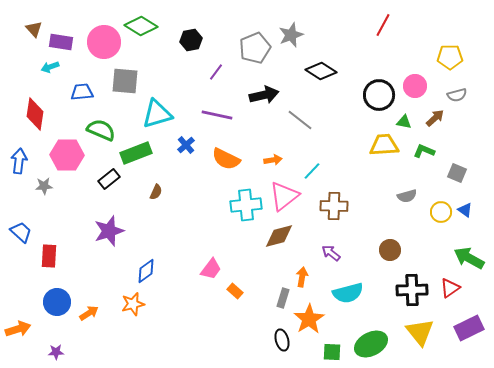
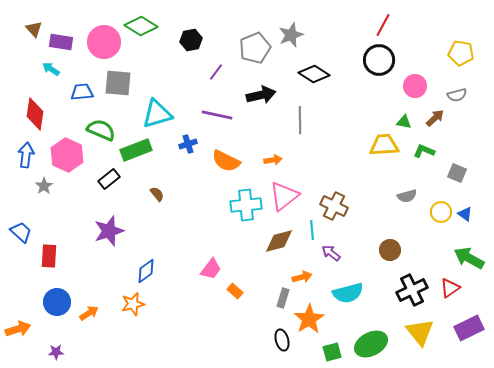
yellow pentagon at (450, 57): moved 11 px right, 4 px up; rotated 10 degrees clockwise
cyan arrow at (50, 67): moved 1 px right, 2 px down; rotated 54 degrees clockwise
black diamond at (321, 71): moved 7 px left, 3 px down
gray square at (125, 81): moved 7 px left, 2 px down
black arrow at (264, 95): moved 3 px left
black circle at (379, 95): moved 35 px up
gray line at (300, 120): rotated 52 degrees clockwise
blue cross at (186, 145): moved 2 px right, 1 px up; rotated 24 degrees clockwise
green rectangle at (136, 153): moved 3 px up
pink hexagon at (67, 155): rotated 24 degrees clockwise
orange semicircle at (226, 159): moved 2 px down
blue arrow at (19, 161): moved 7 px right, 6 px up
cyan line at (312, 171): moved 59 px down; rotated 48 degrees counterclockwise
gray star at (44, 186): rotated 30 degrees counterclockwise
brown semicircle at (156, 192): moved 1 px right, 2 px down; rotated 63 degrees counterclockwise
brown cross at (334, 206): rotated 24 degrees clockwise
blue triangle at (465, 210): moved 4 px down
brown diamond at (279, 236): moved 5 px down
orange arrow at (302, 277): rotated 66 degrees clockwise
black cross at (412, 290): rotated 24 degrees counterclockwise
green square at (332, 352): rotated 18 degrees counterclockwise
